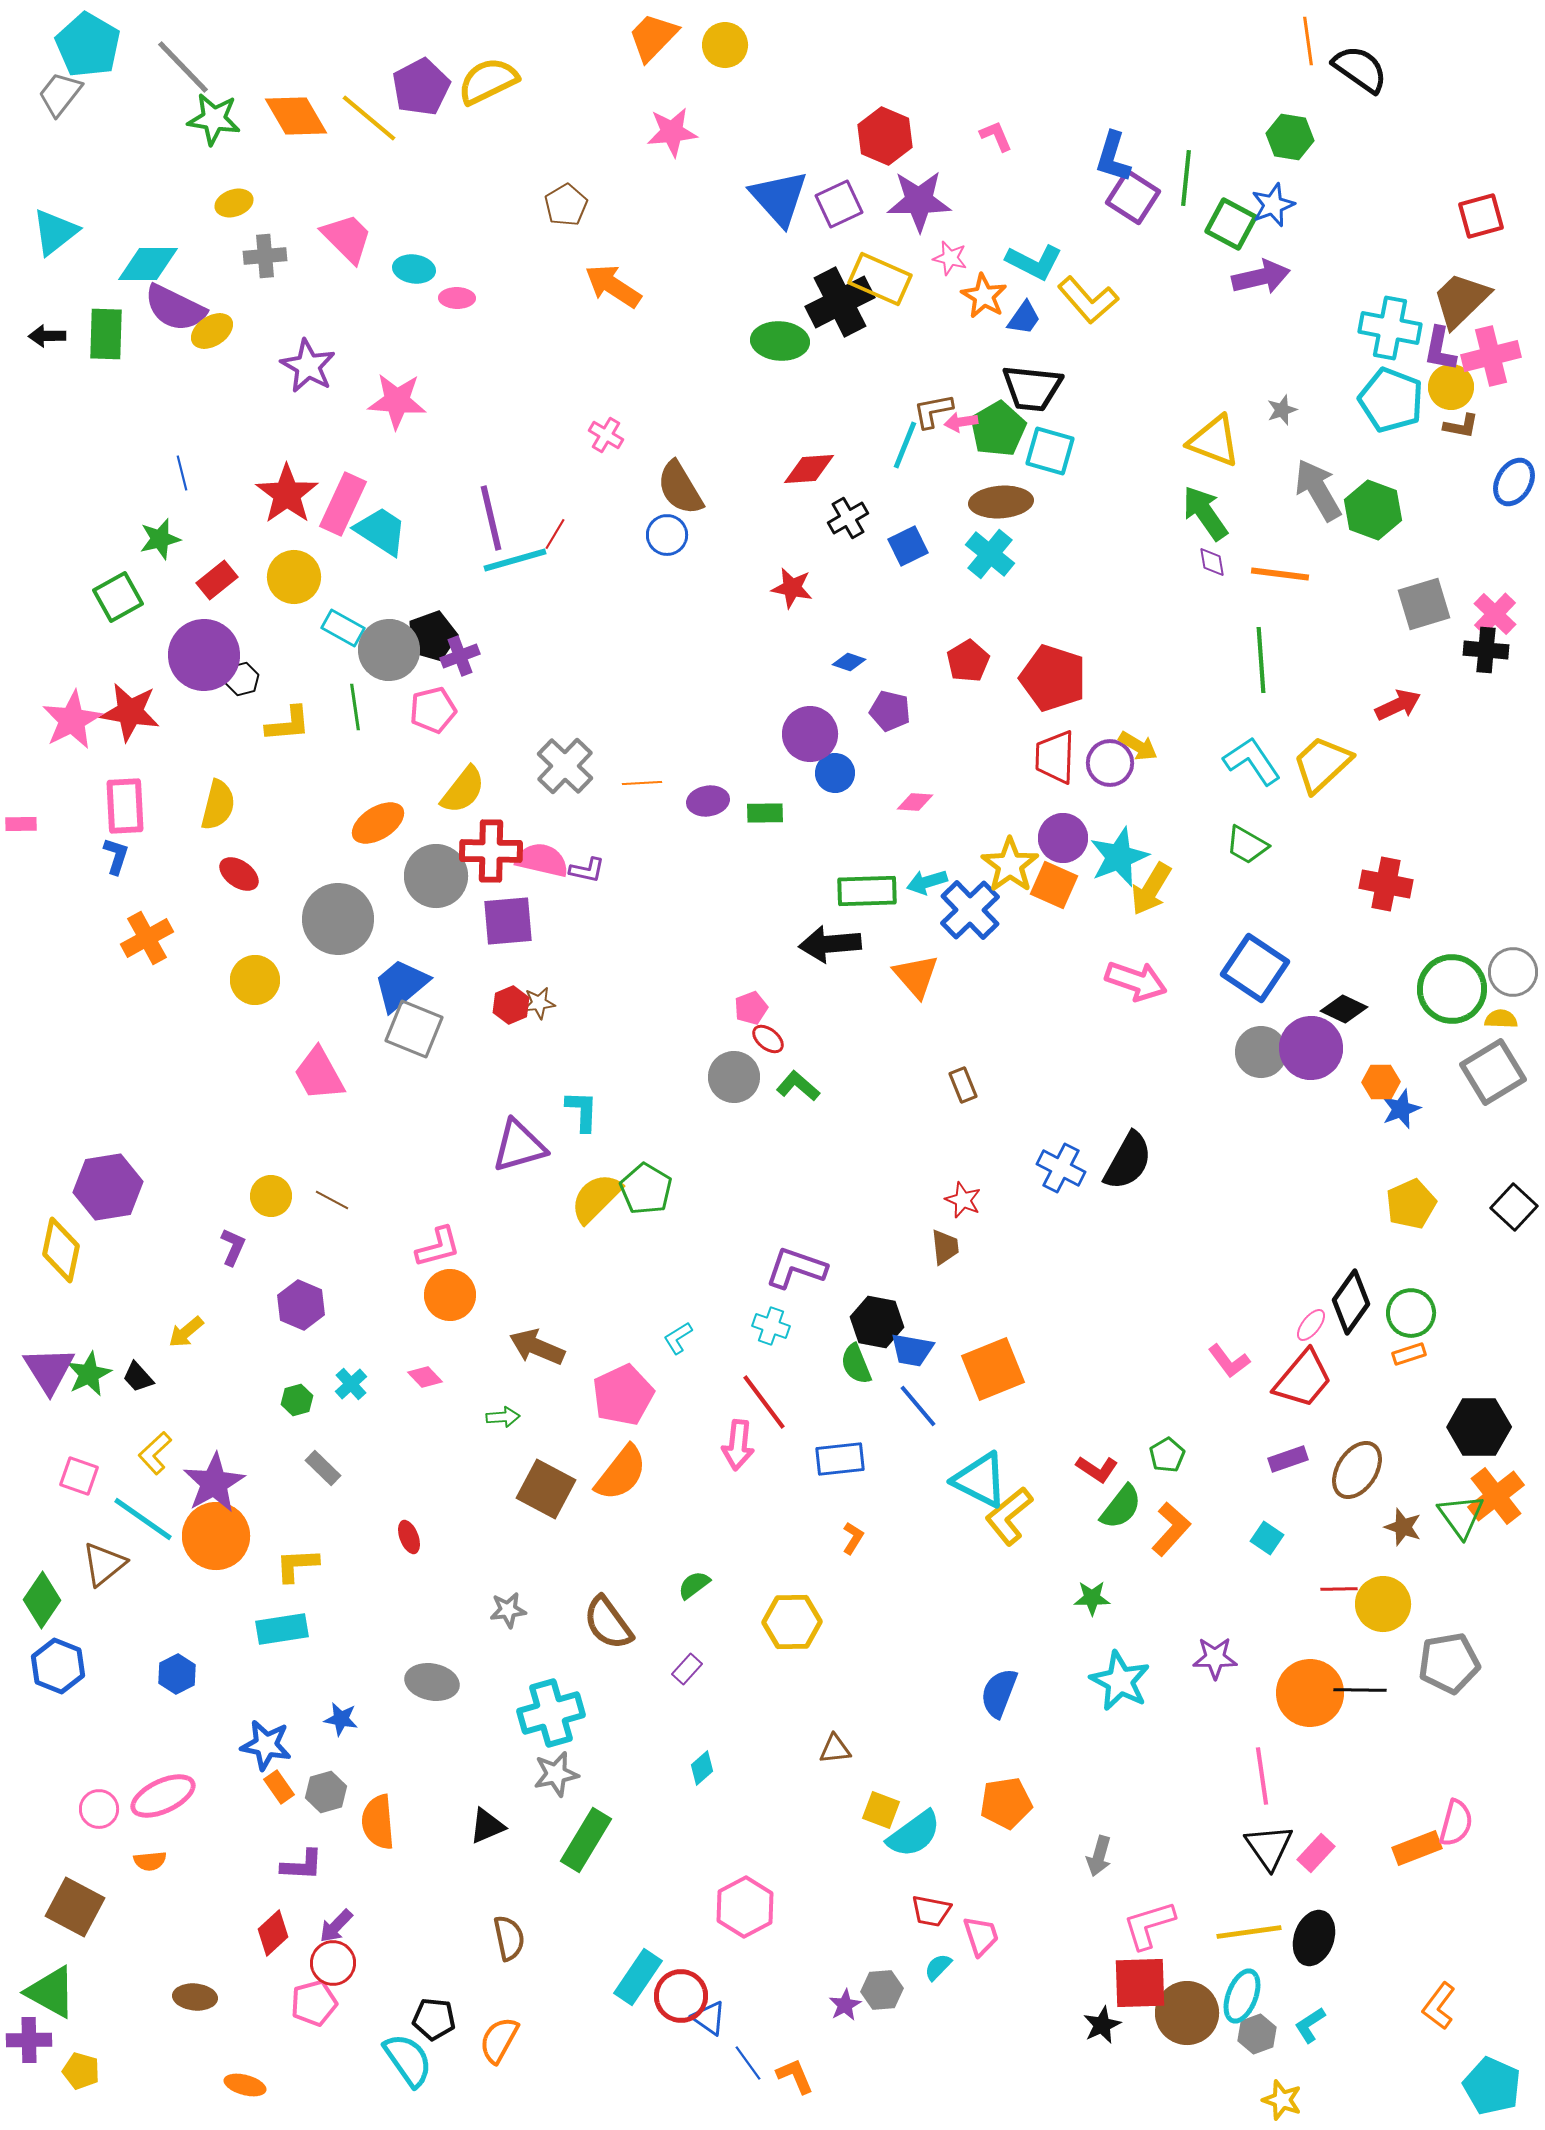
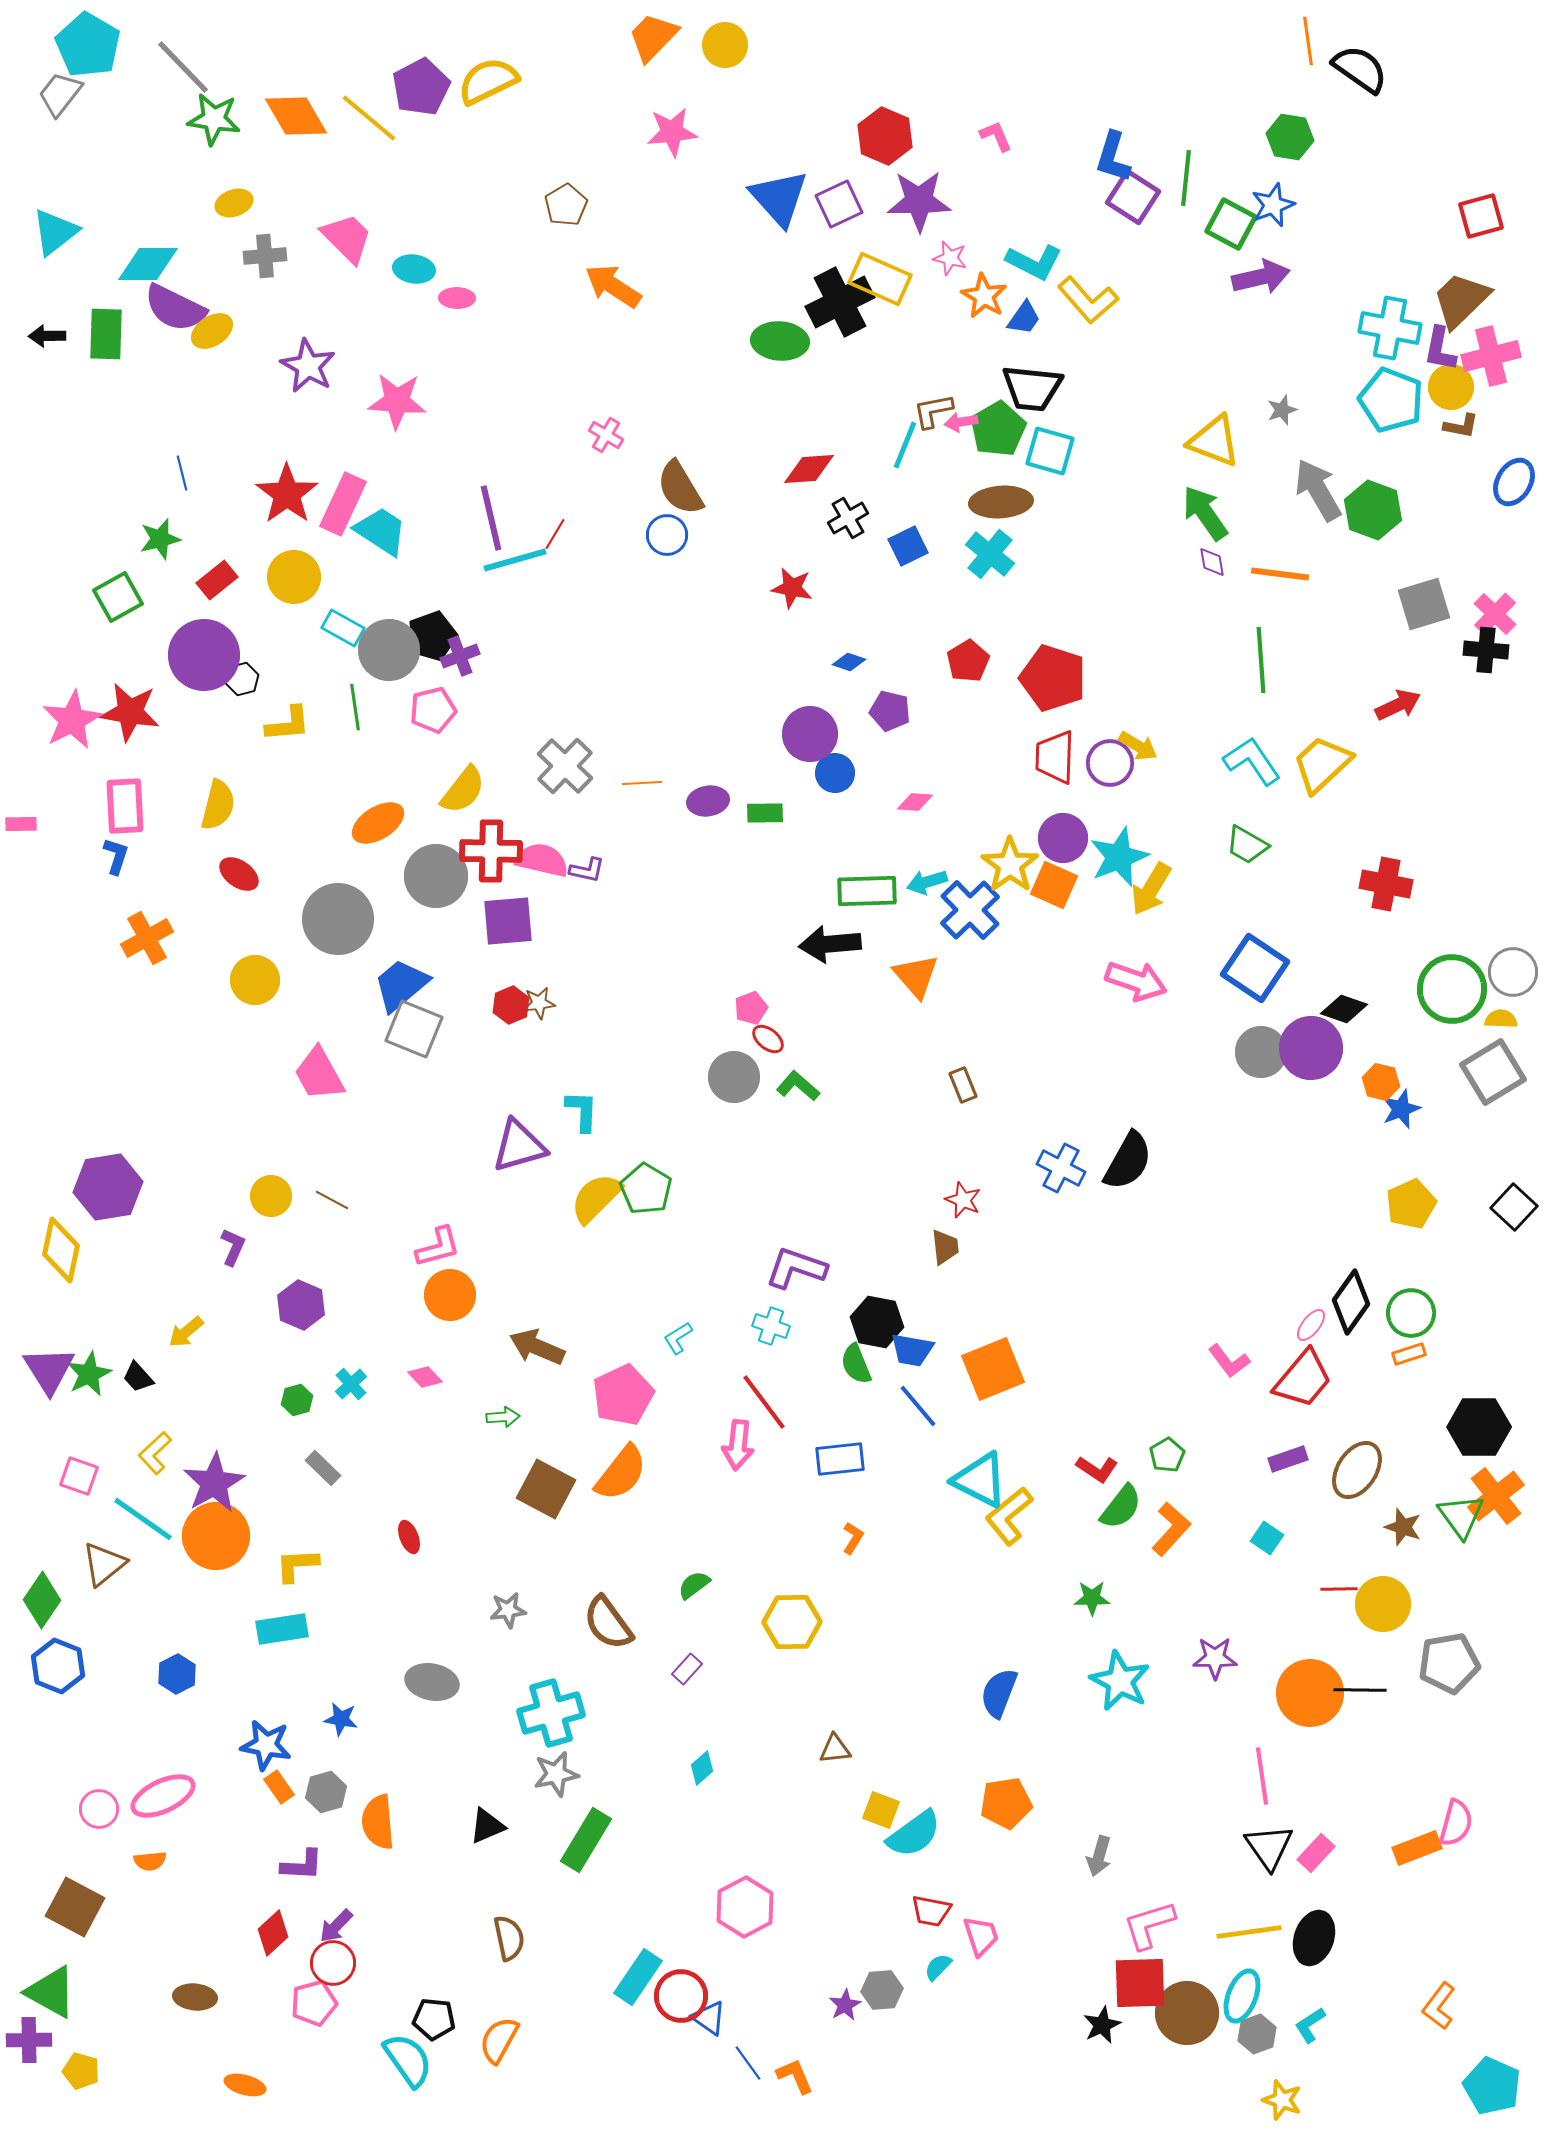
black diamond at (1344, 1009): rotated 6 degrees counterclockwise
orange hexagon at (1381, 1082): rotated 15 degrees clockwise
